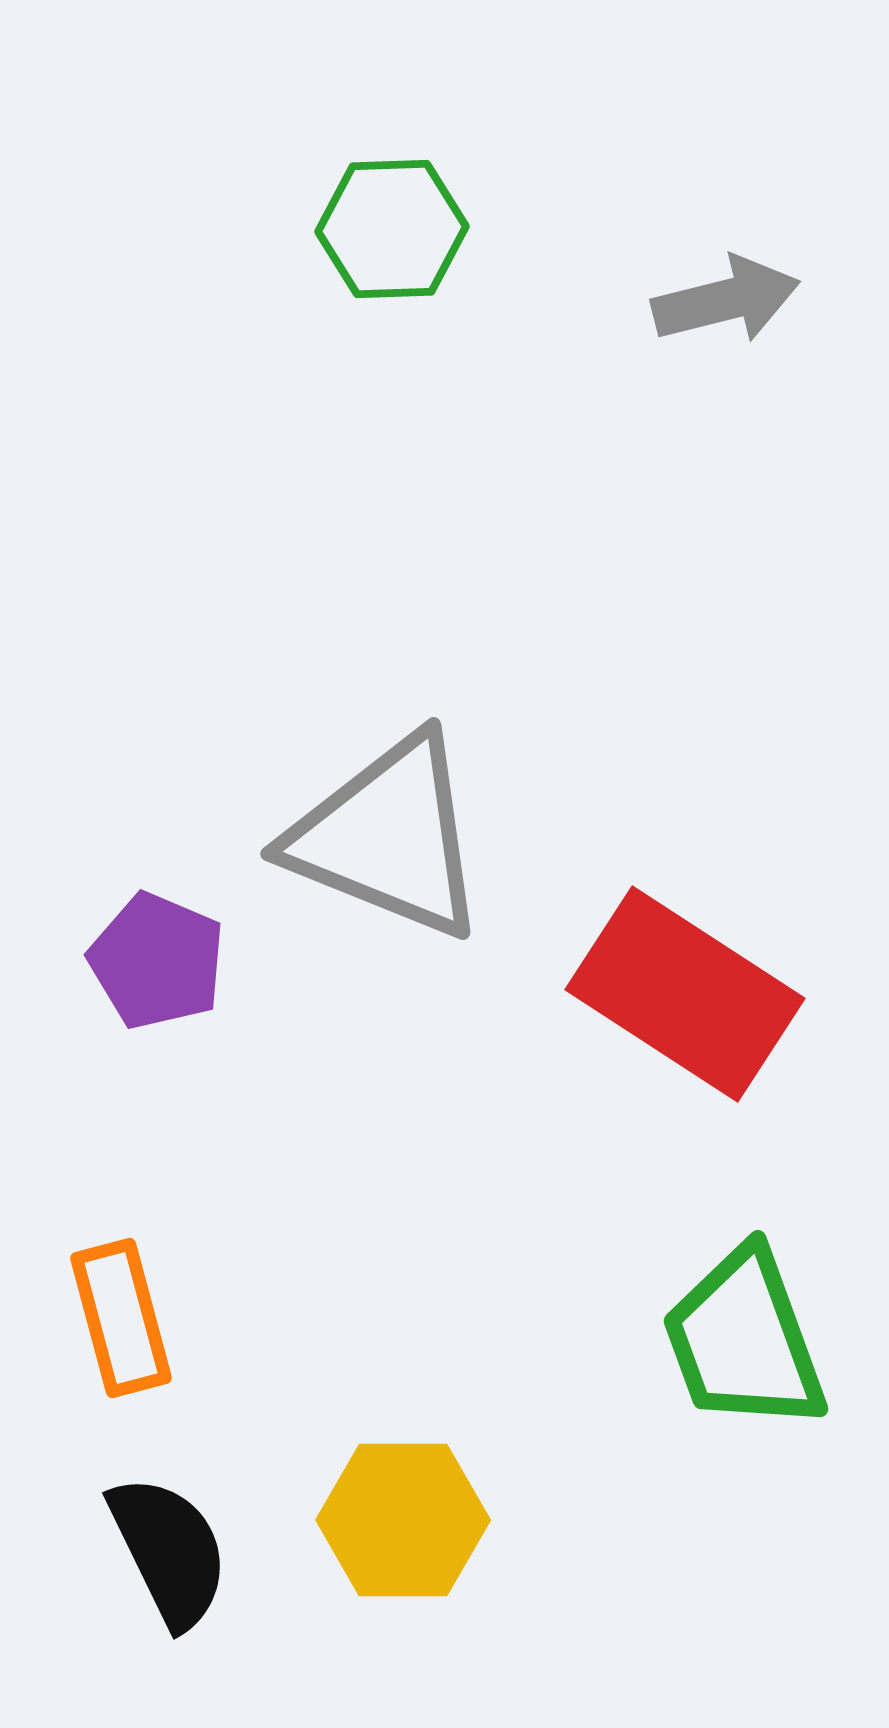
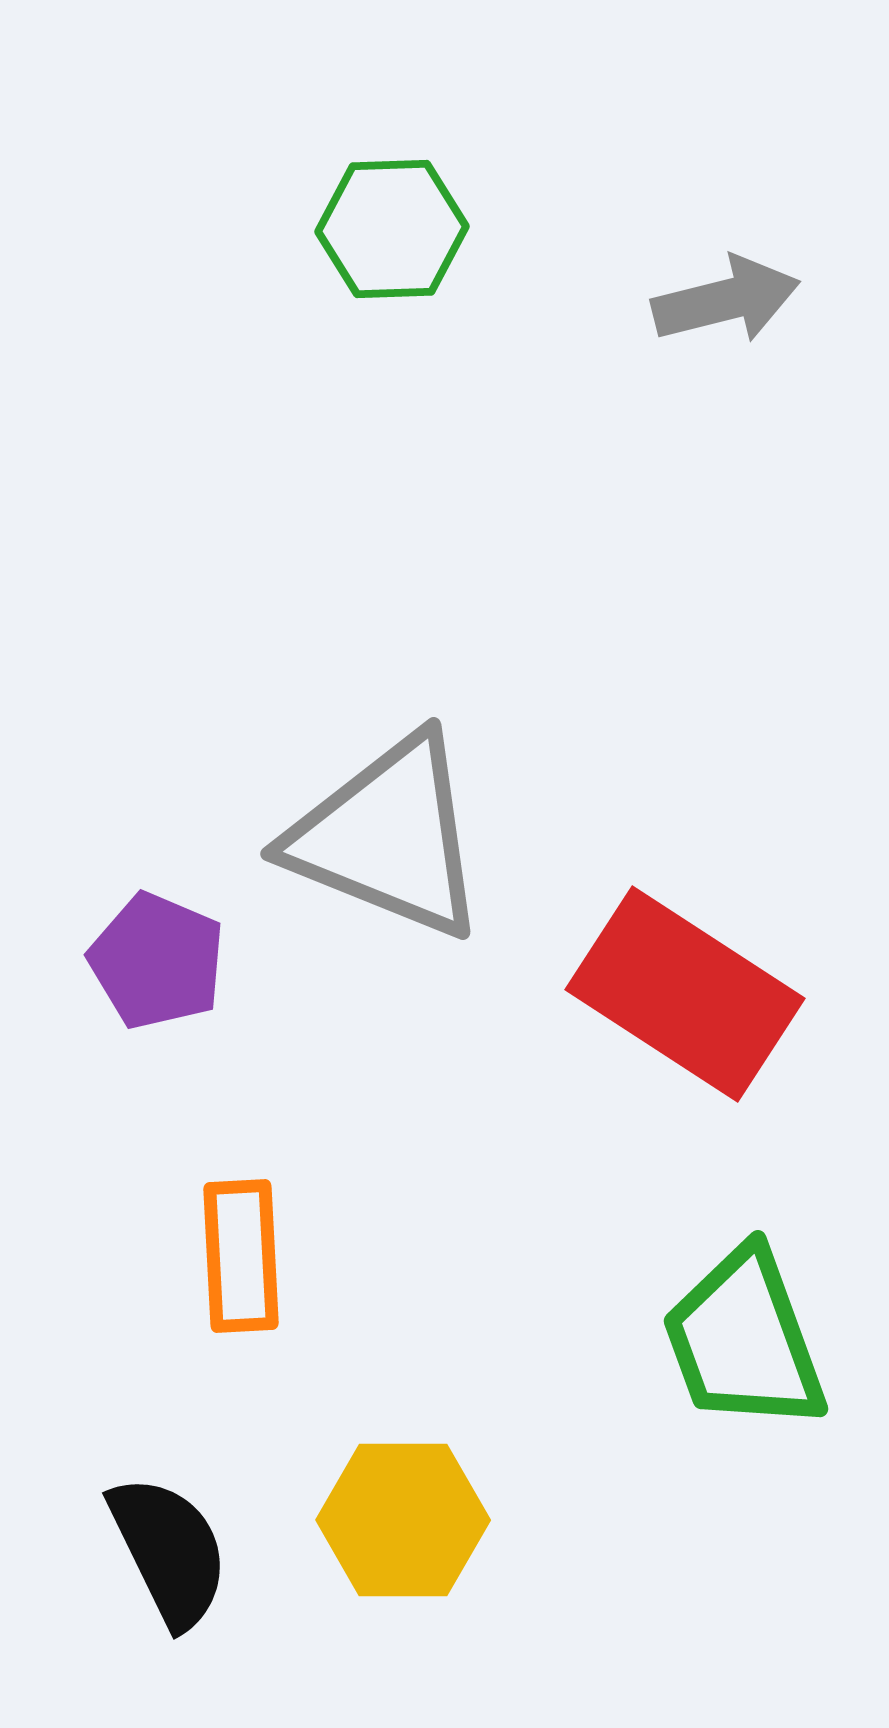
orange rectangle: moved 120 px right, 62 px up; rotated 12 degrees clockwise
